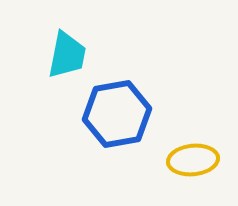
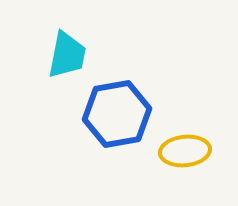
yellow ellipse: moved 8 px left, 9 px up
